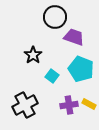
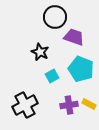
black star: moved 7 px right, 3 px up; rotated 12 degrees counterclockwise
cyan square: rotated 24 degrees clockwise
